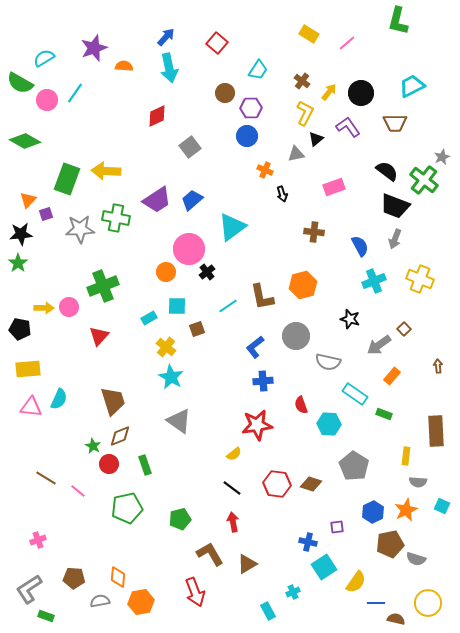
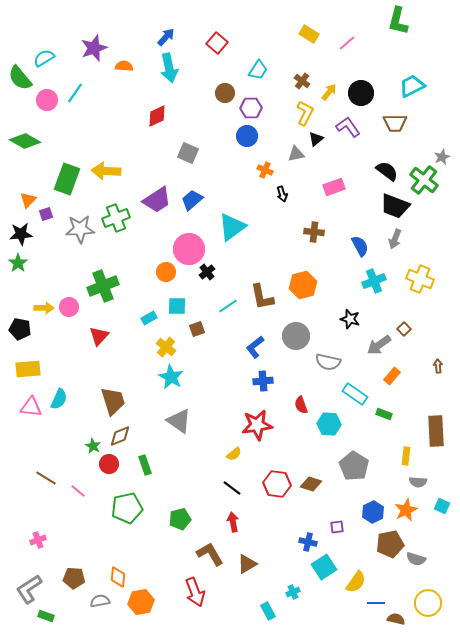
green semicircle at (20, 83): moved 5 px up; rotated 20 degrees clockwise
gray square at (190, 147): moved 2 px left, 6 px down; rotated 30 degrees counterclockwise
green cross at (116, 218): rotated 32 degrees counterclockwise
